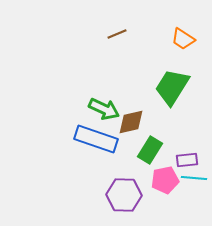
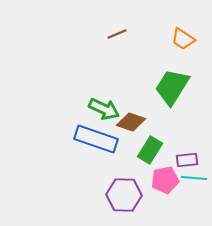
brown diamond: rotated 32 degrees clockwise
